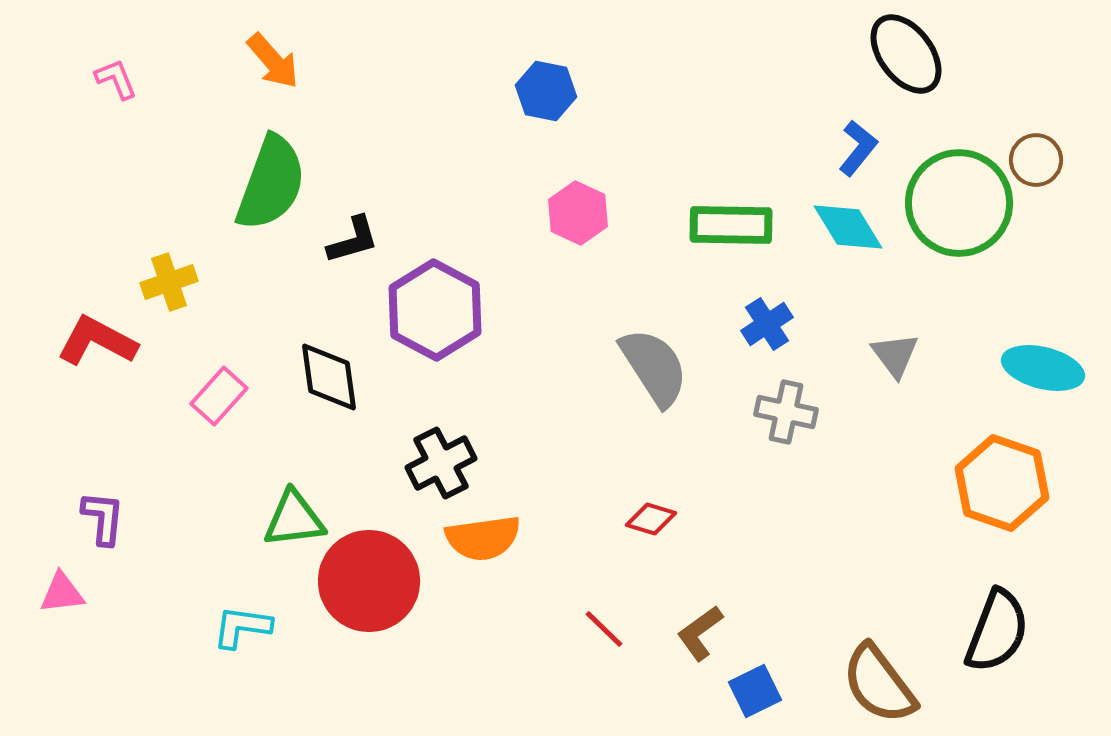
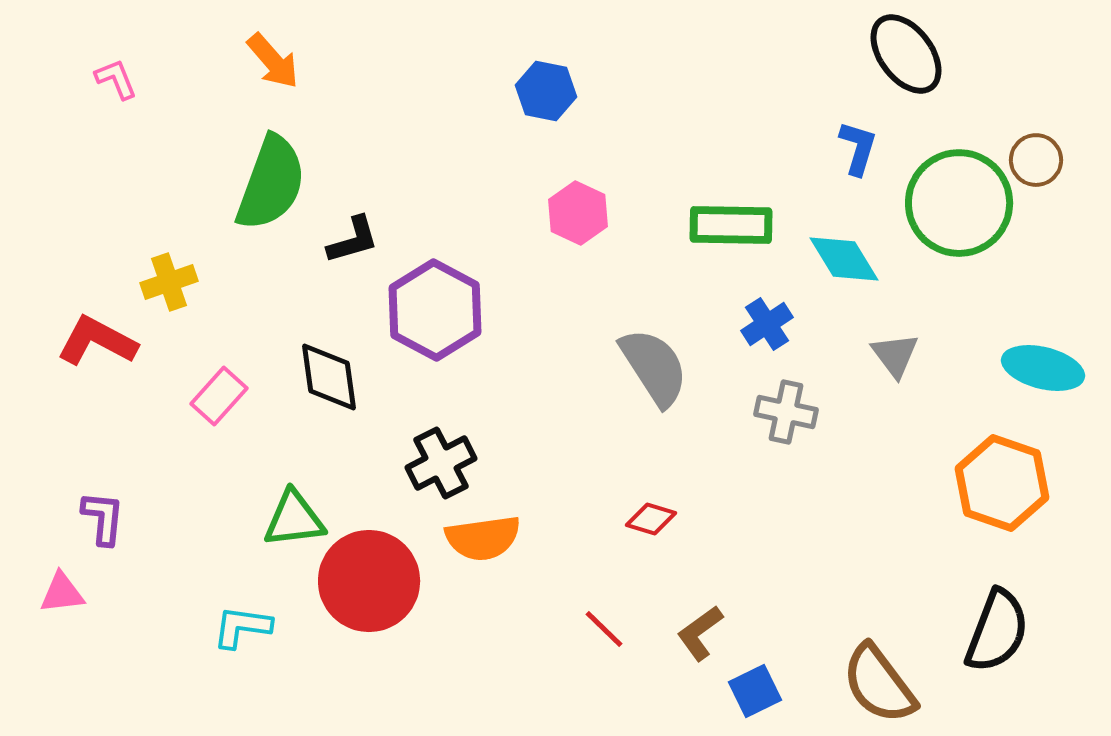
blue L-shape: rotated 22 degrees counterclockwise
cyan diamond: moved 4 px left, 32 px down
